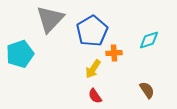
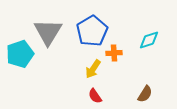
gray triangle: moved 2 px left, 13 px down; rotated 12 degrees counterclockwise
brown semicircle: moved 2 px left, 4 px down; rotated 66 degrees clockwise
